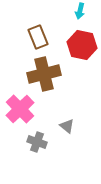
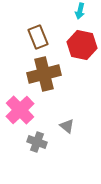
pink cross: moved 1 px down
